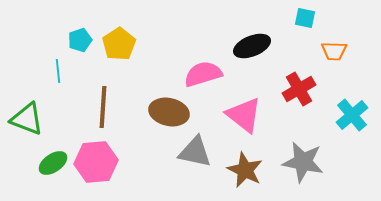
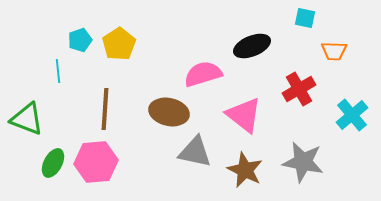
brown line: moved 2 px right, 2 px down
green ellipse: rotated 28 degrees counterclockwise
